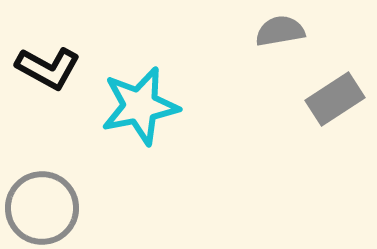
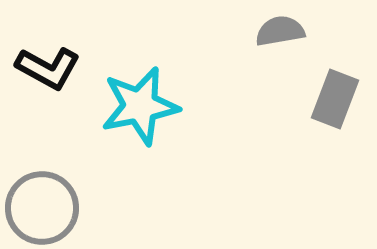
gray rectangle: rotated 36 degrees counterclockwise
